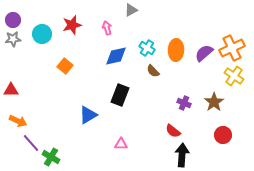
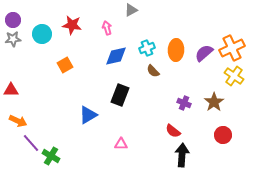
red star: rotated 24 degrees clockwise
cyan cross: rotated 35 degrees clockwise
orange square: moved 1 px up; rotated 21 degrees clockwise
green cross: moved 1 px up
